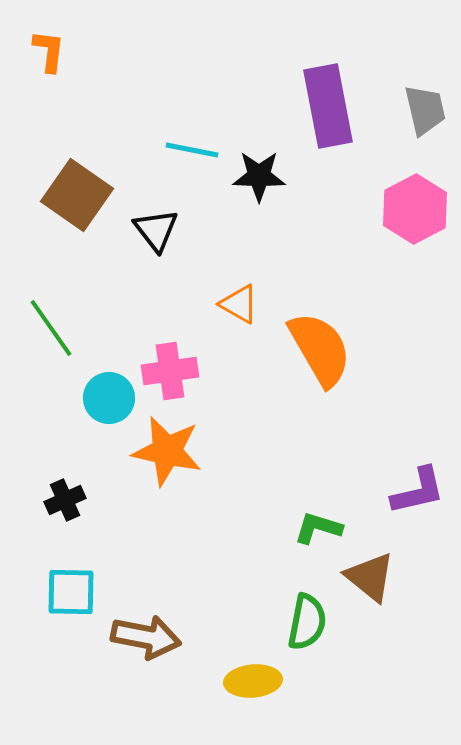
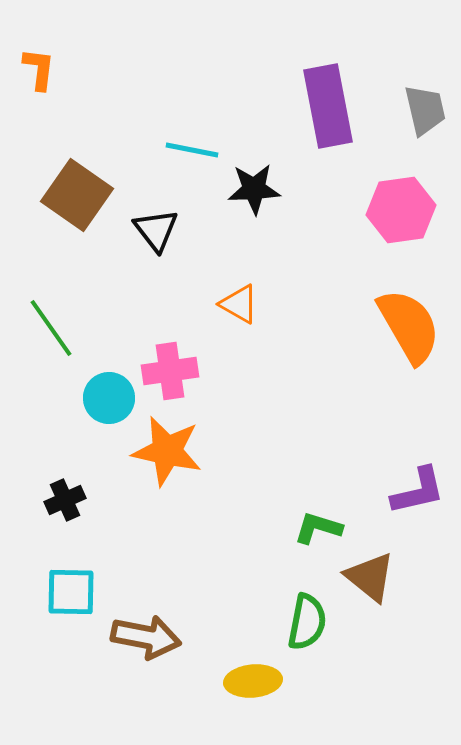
orange L-shape: moved 10 px left, 18 px down
black star: moved 5 px left, 13 px down; rotated 4 degrees counterclockwise
pink hexagon: moved 14 px left, 1 px down; rotated 20 degrees clockwise
orange semicircle: moved 89 px right, 23 px up
